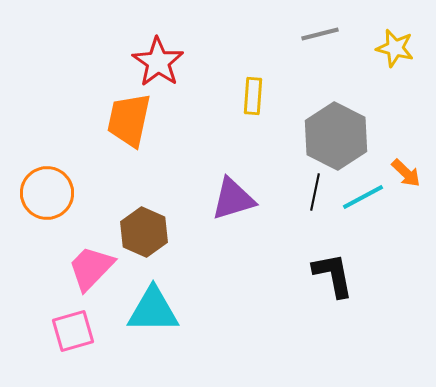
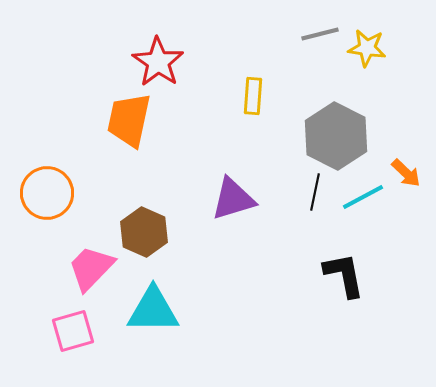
yellow star: moved 28 px left; rotated 6 degrees counterclockwise
black L-shape: moved 11 px right
